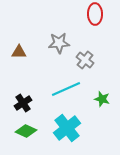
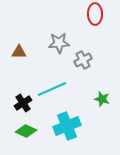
gray cross: moved 2 px left; rotated 24 degrees clockwise
cyan line: moved 14 px left
cyan cross: moved 2 px up; rotated 16 degrees clockwise
